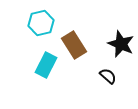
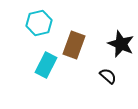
cyan hexagon: moved 2 px left
brown rectangle: rotated 52 degrees clockwise
